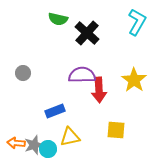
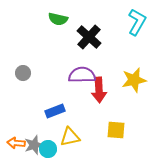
black cross: moved 2 px right, 4 px down
yellow star: rotated 25 degrees clockwise
